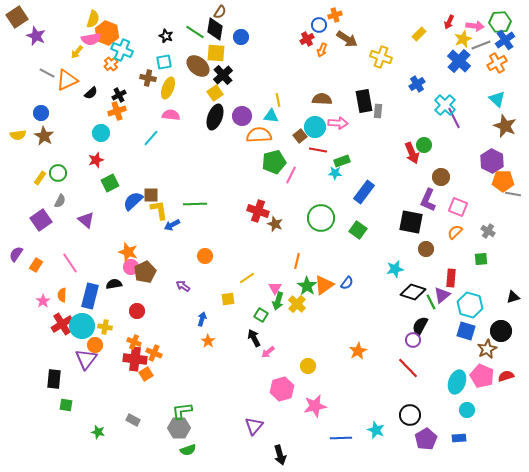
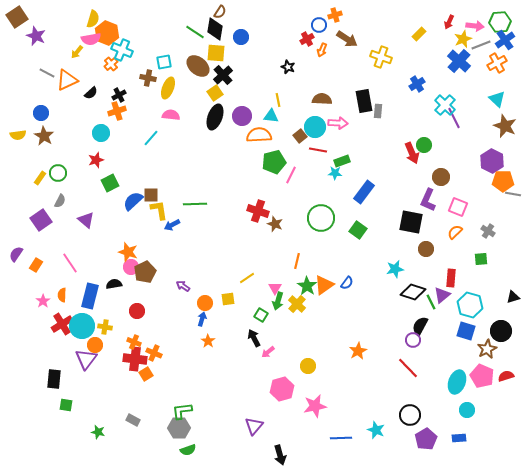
black star at (166, 36): moved 122 px right, 31 px down
orange circle at (205, 256): moved 47 px down
